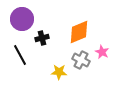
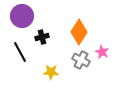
purple circle: moved 3 px up
orange diamond: rotated 35 degrees counterclockwise
black cross: moved 1 px up
black line: moved 3 px up
yellow star: moved 8 px left
